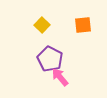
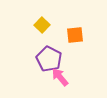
orange square: moved 8 px left, 10 px down
purple pentagon: moved 1 px left
